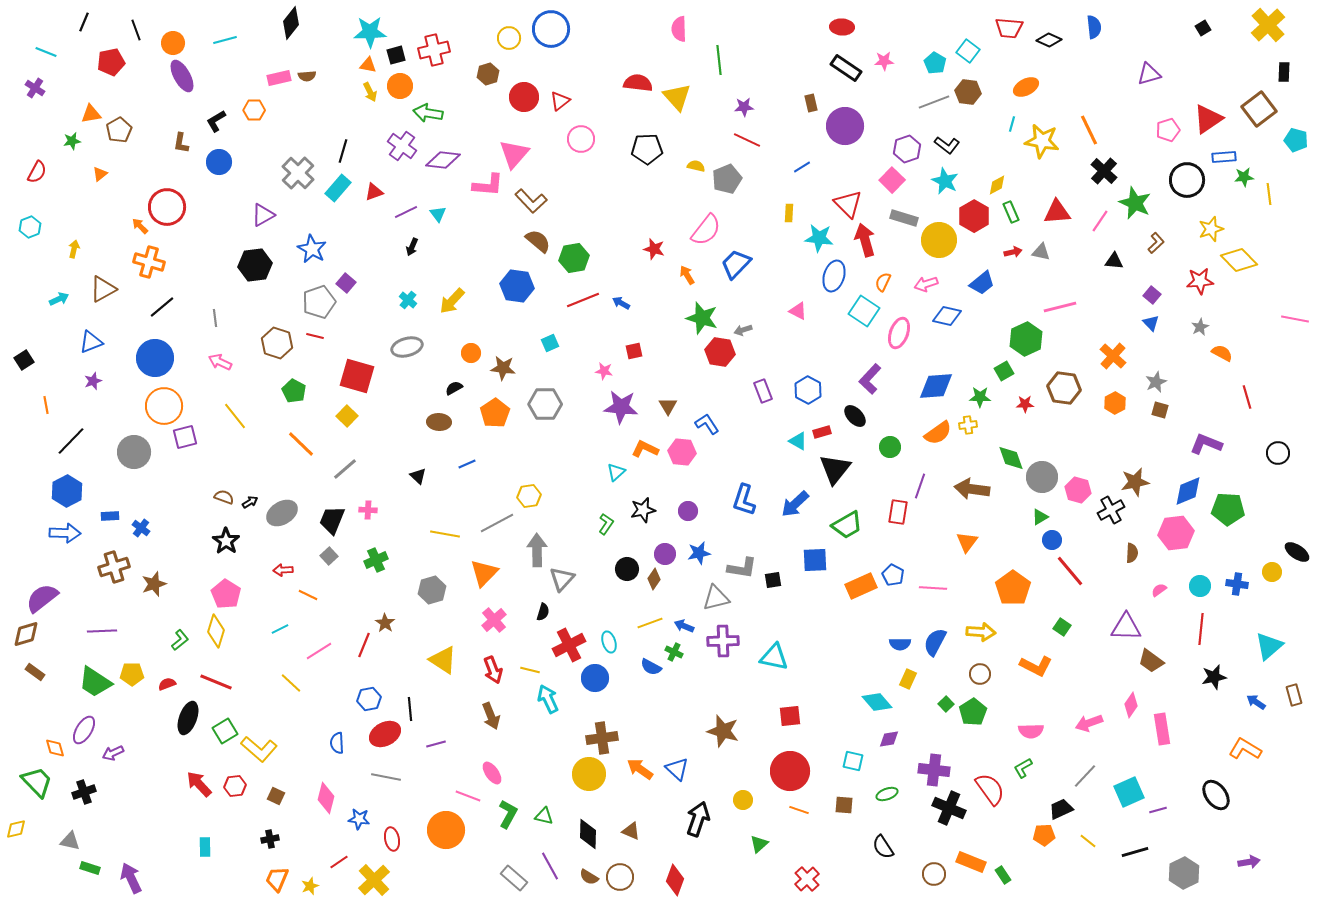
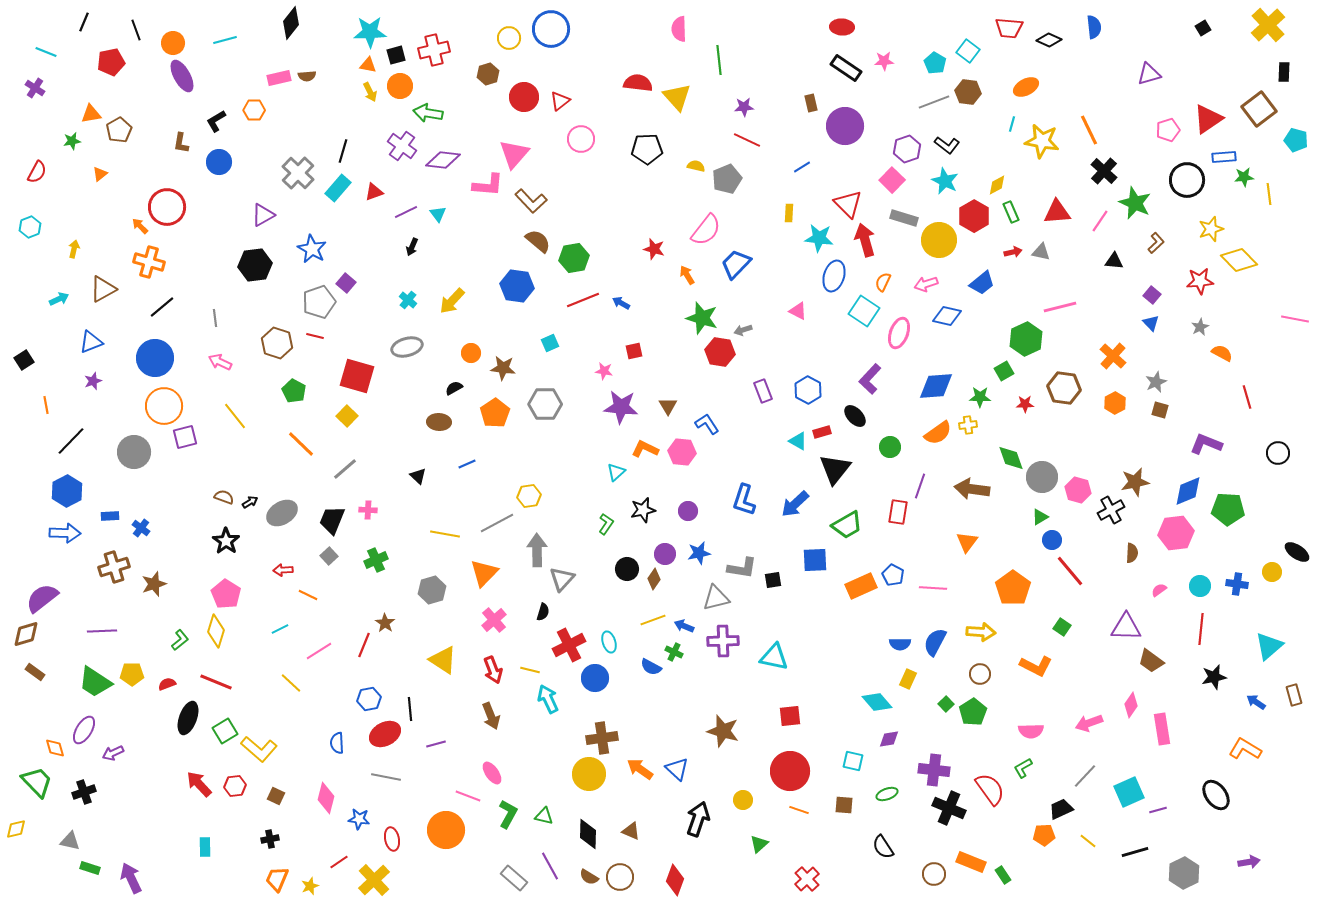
yellow line at (650, 623): moved 3 px right, 3 px up
